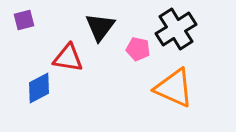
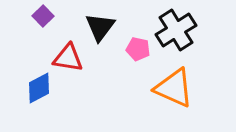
purple square: moved 19 px right, 4 px up; rotated 30 degrees counterclockwise
black cross: moved 1 px down
